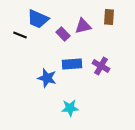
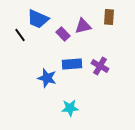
black line: rotated 32 degrees clockwise
purple cross: moved 1 px left
